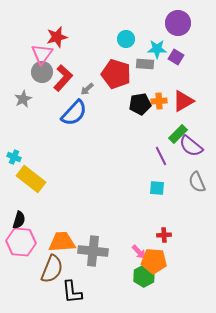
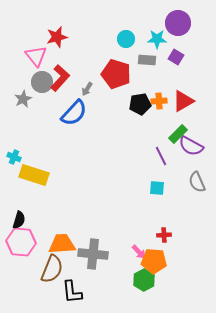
cyan star: moved 10 px up
pink triangle: moved 6 px left, 2 px down; rotated 15 degrees counterclockwise
gray rectangle: moved 2 px right, 4 px up
gray circle: moved 10 px down
red L-shape: moved 3 px left
gray arrow: rotated 16 degrees counterclockwise
purple semicircle: rotated 10 degrees counterclockwise
yellow rectangle: moved 3 px right, 4 px up; rotated 20 degrees counterclockwise
orange trapezoid: moved 2 px down
gray cross: moved 3 px down
green hexagon: moved 4 px down
